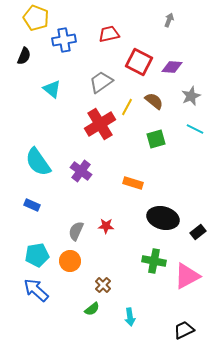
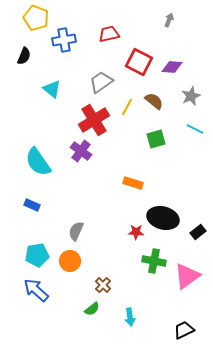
red cross: moved 6 px left, 4 px up
purple cross: moved 20 px up
red star: moved 30 px right, 6 px down
pink triangle: rotated 8 degrees counterclockwise
